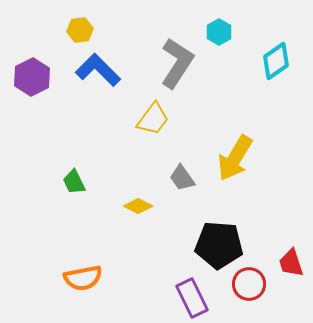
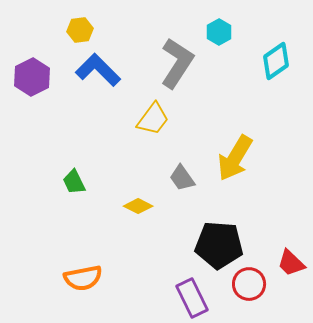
red trapezoid: rotated 28 degrees counterclockwise
